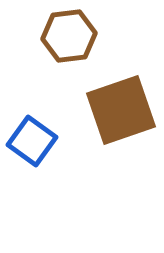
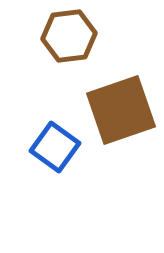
blue square: moved 23 px right, 6 px down
